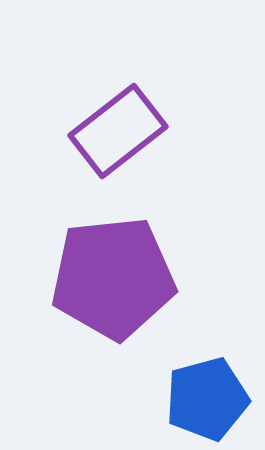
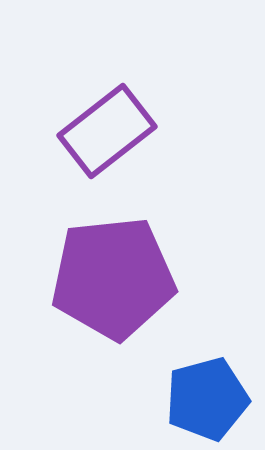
purple rectangle: moved 11 px left
